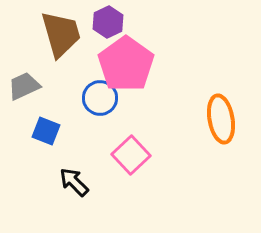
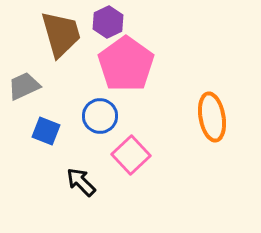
blue circle: moved 18 px down
orange ellipse: moved 9 px left, 2 px up
black arrow: moved 7 px right
